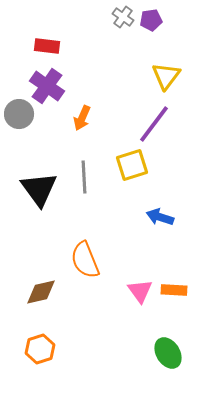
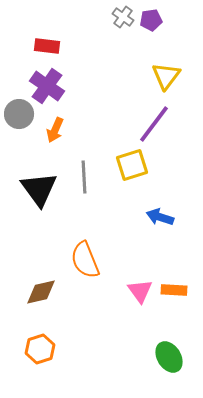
orange arrow: moved 27 px left, 12 px down
green ellipse: moved 1 px right, 4 px down
